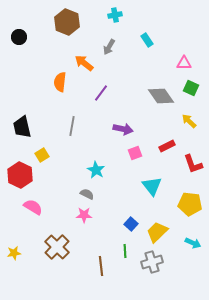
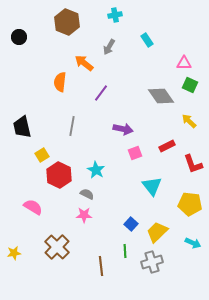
green square: moved 1 px left, 3 px up
red hexagon: moved 39 px right
